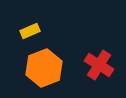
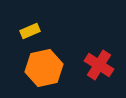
orange hexagon: rotated 9 degrees clockwise
